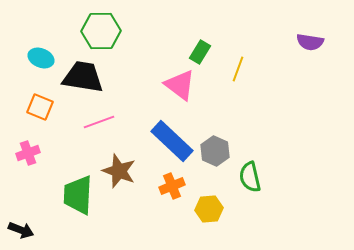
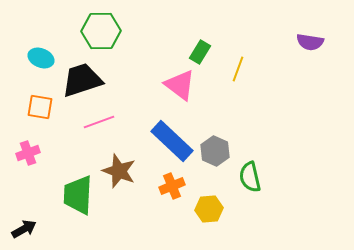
black trapezoid: moved 1 px left, 3 px down; rotated 27 degrees counterclockwise
orange square: rotated 12 degrees counterclockwise
black arrow: moved 3 px right, 1 px up; rotated 50 degrees counterclockwise
